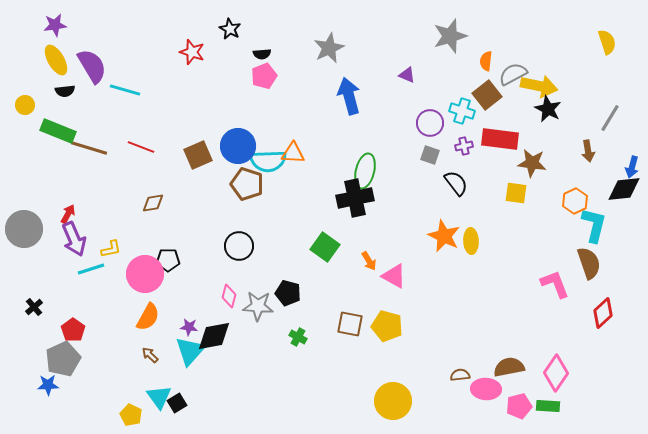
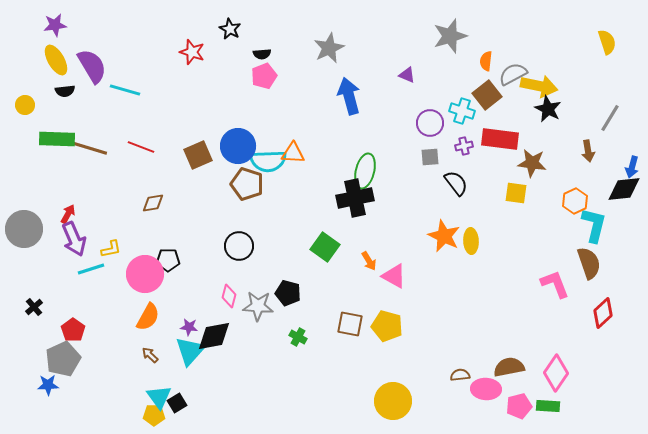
green rectangle at (58, 131): moved 1 px left, 8 px down; rotated 20 degrees counterclockwise
gray square at (430, 155): moved 2 px down; rotated 24 degrees counterclockwise
yellow pentagon at (131, 415): moved 23 px right; rotated 25 degrees counterclockwise
